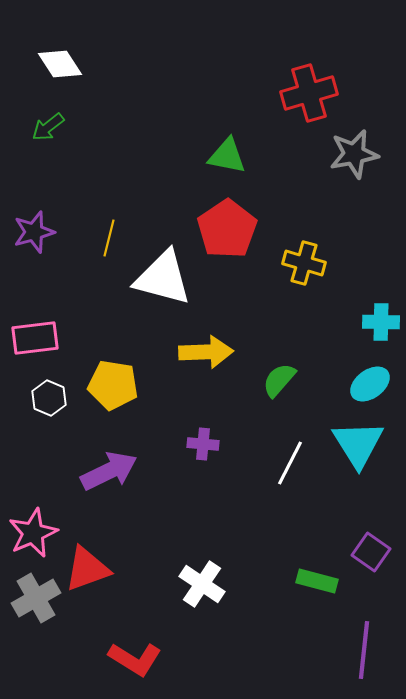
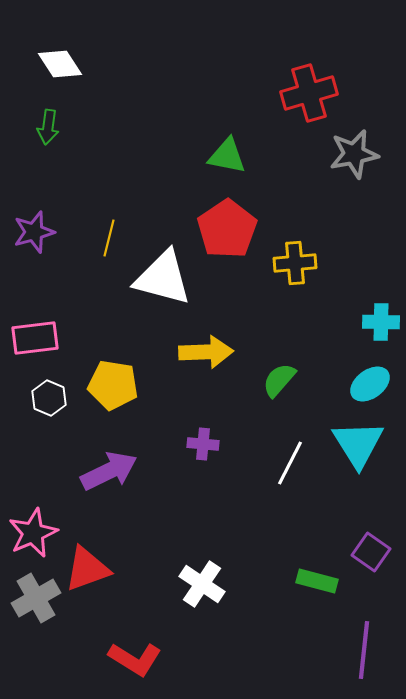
green arrow: rotated 44 degrees counterclockwise
yellow cross: moved 9 px left; rotated 21 degrees counterclockwise
